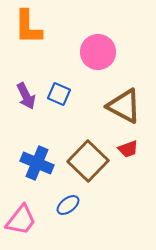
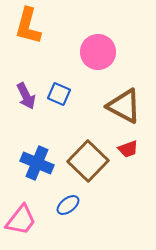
orange L-shape: moved 1 px up; rotated 15 degrees clockwise
